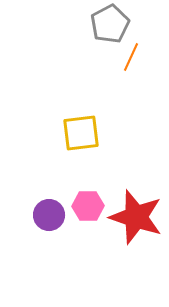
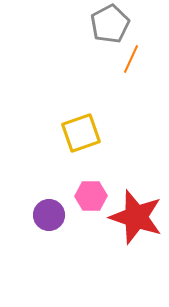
orange line: moved 2 px down
yellow square: rotated 12 degrees counterclockwise
pink hexagon: moved 3 px right, 10 px up
